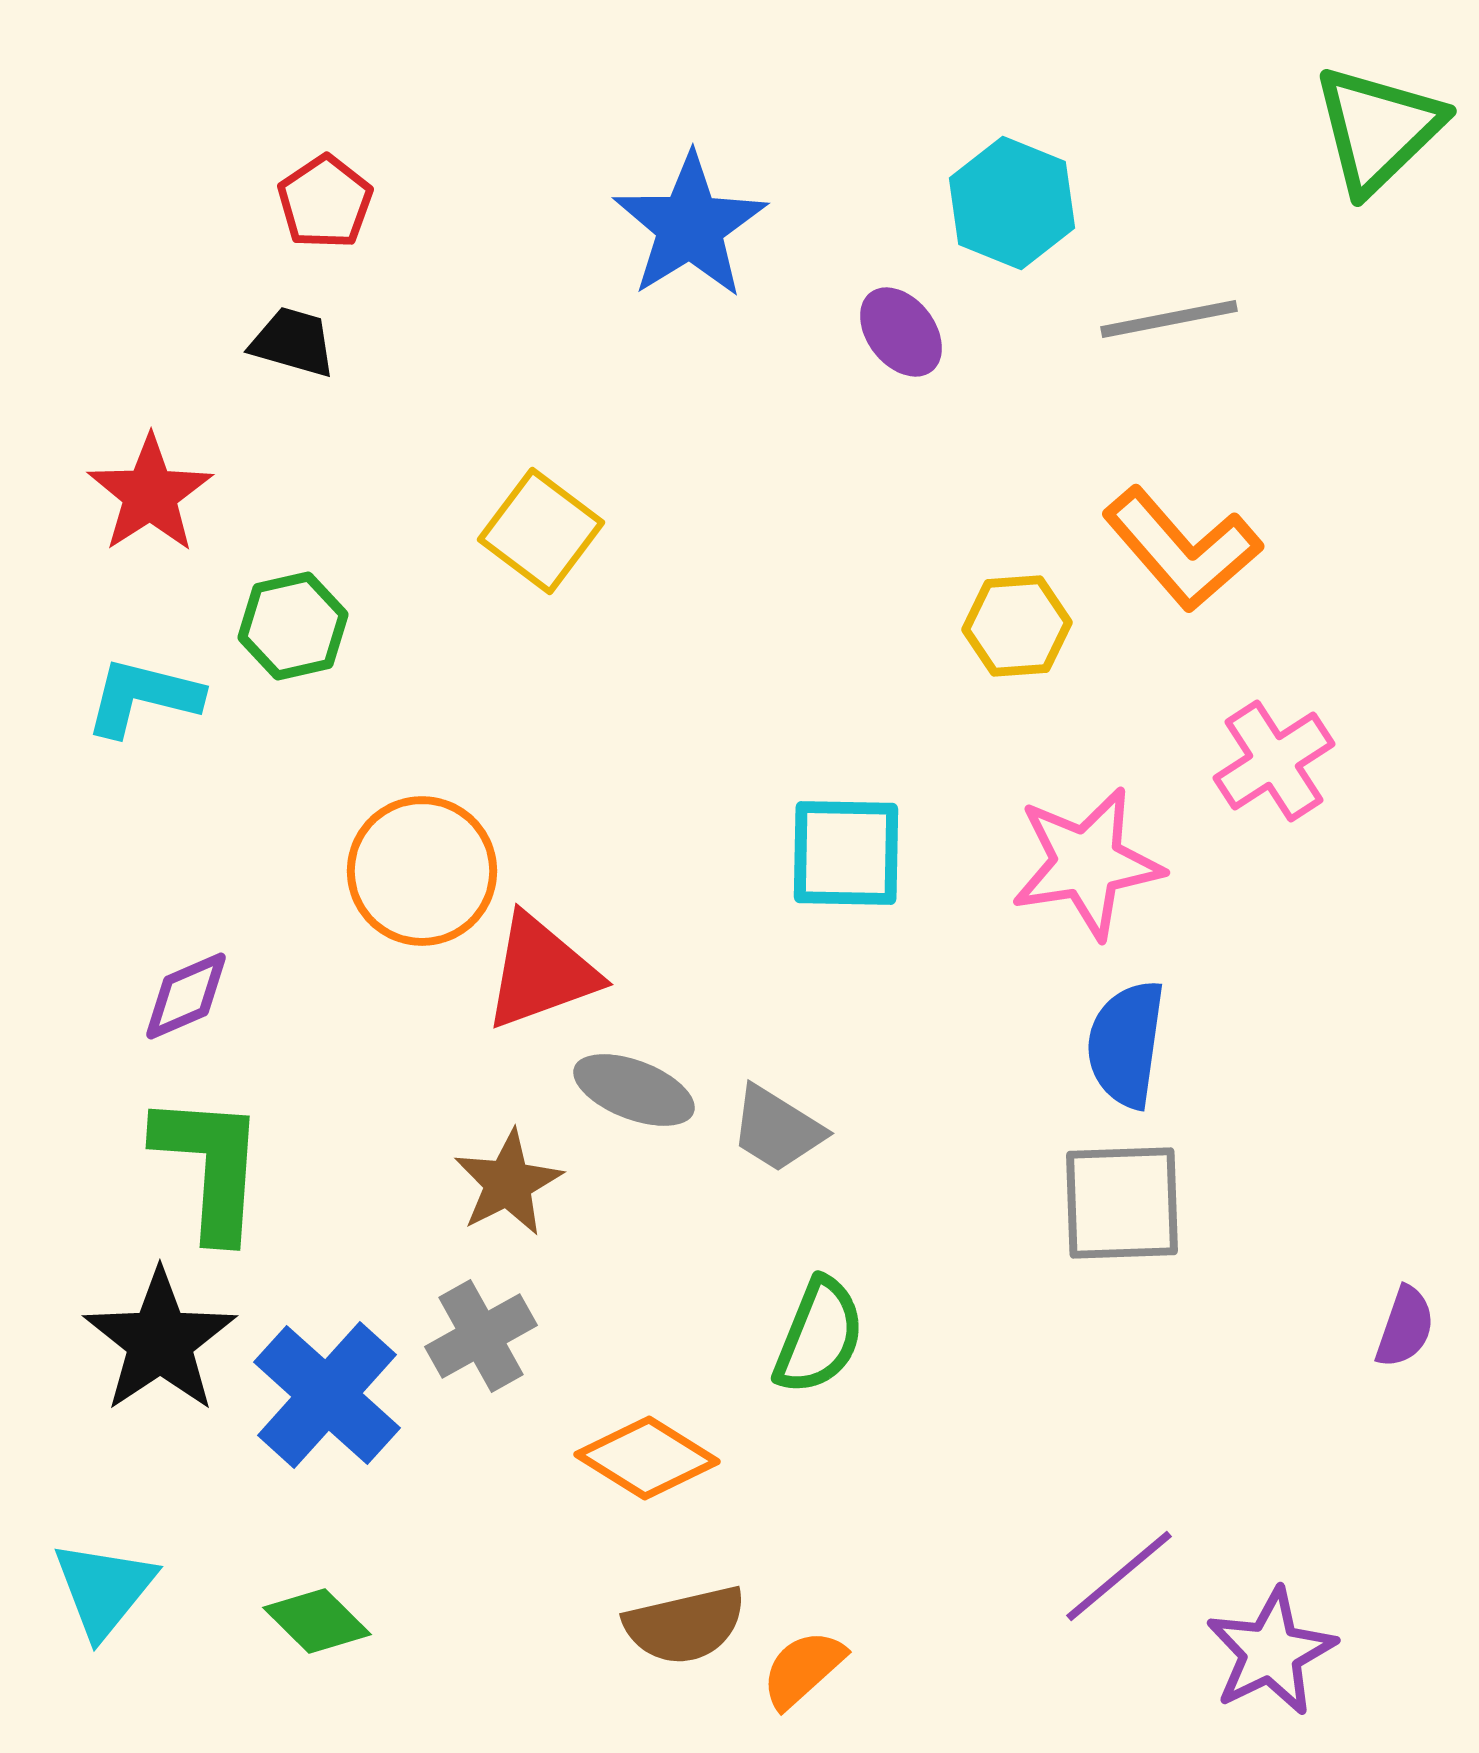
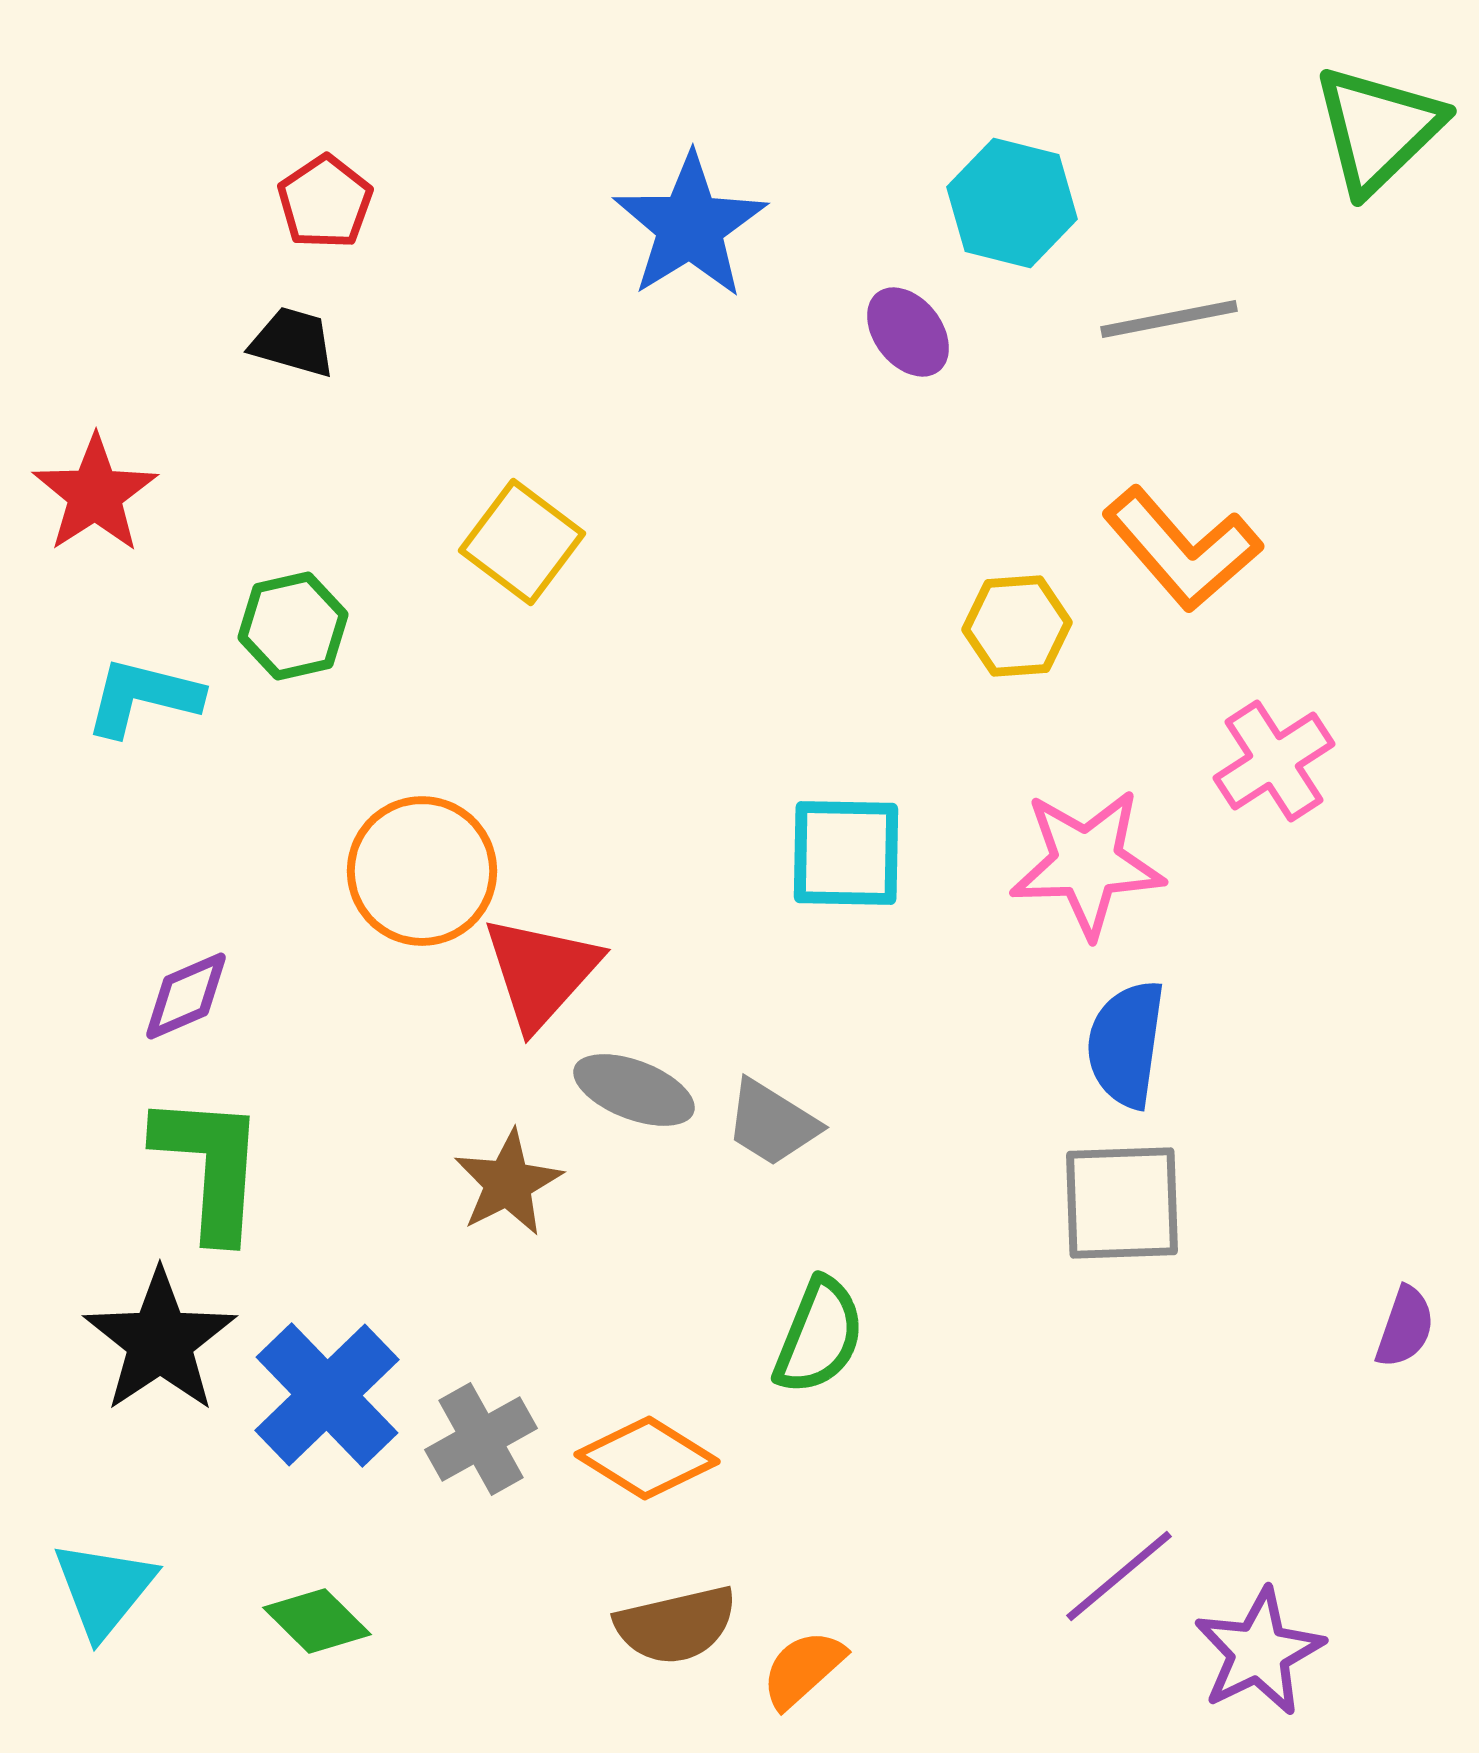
cyan hexagon: rotated 8 degrees counterclockwise
purple ellipse: moved 7 px right
red star: moved 55 px left
yellow square: moved 19 px left, 11 px down
pink star: rotated 7 degrees clockwise
red triangle: rotated 28 degrees counterclockwise
gray trapezoid: moved 5 px left, 6 px up
gray cross: moved 103 px down
blue cross: rotated 4 degrees clockwise
brown semicircle: moved 9 px left
purple star: moved 12 px left
